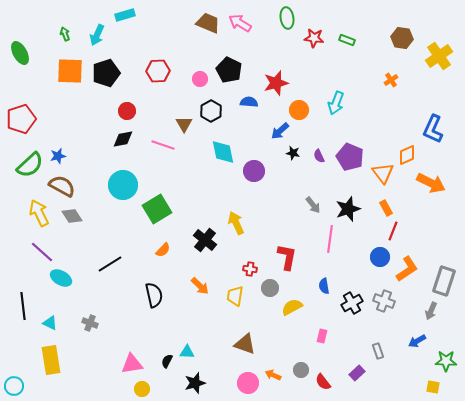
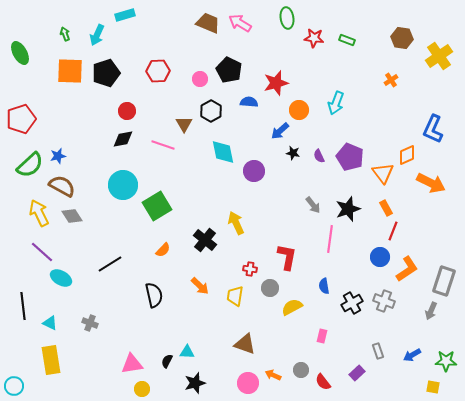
green square at (157, 209): moved 3 px up
blue arrow at (417, 341): moved 5 px left, 14 px down
